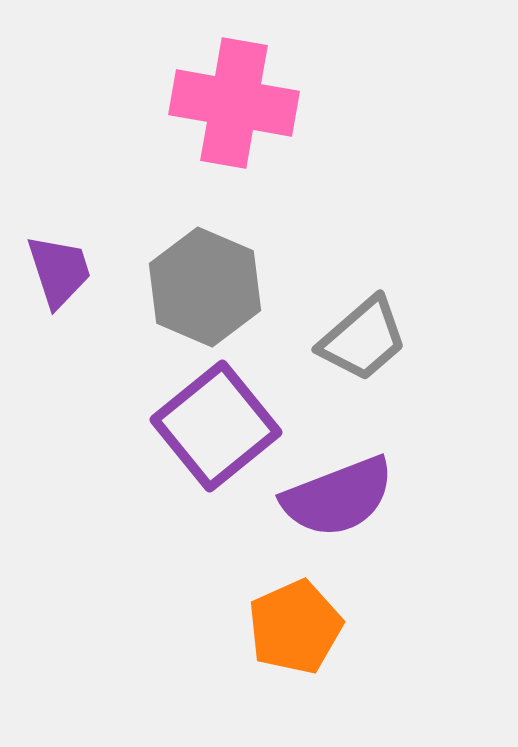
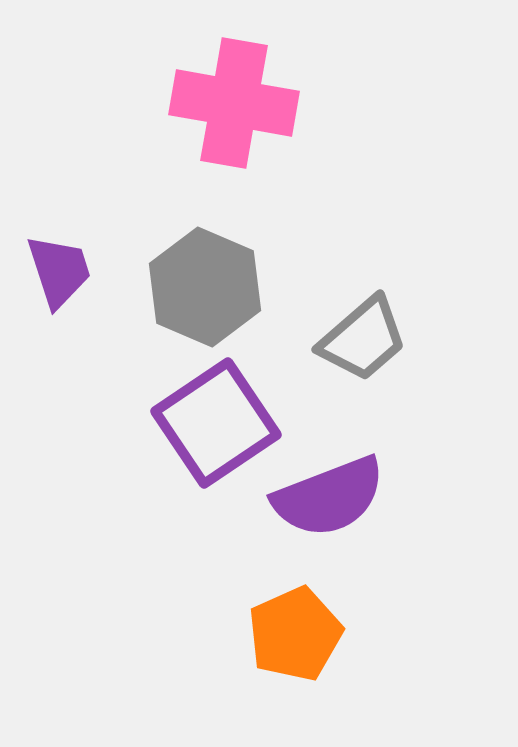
purple square: moved 3 px up; rotated 5 degrees clockwise
purple semicircle: moved 9 px left
orange pentagon: moved 7 px down
